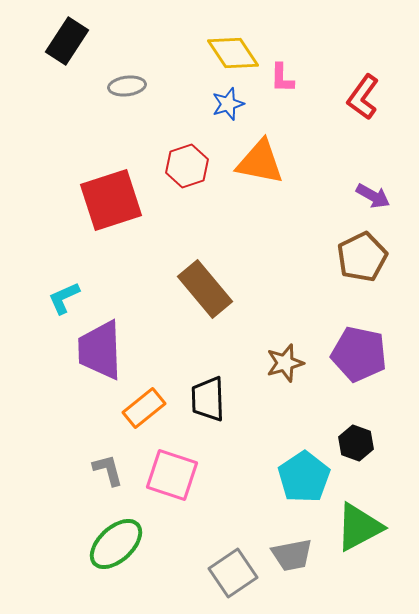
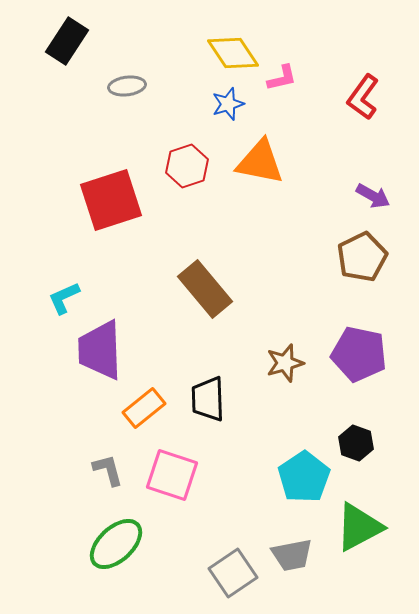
pink L-shape: rotated 104 degrees counterclockwise
